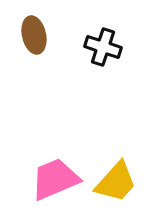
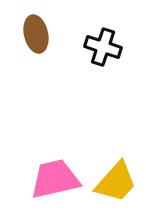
brown ellipse: moved 2 px right, 1 px up
pink trapezoid: rotated 10 degrees clockwise
